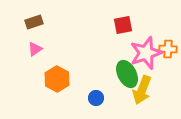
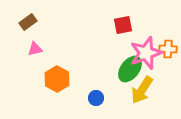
brown rectangle: moved 6 px left; rotated 18 degrees counterclockwise
pink triangle: rotated 21 degrees clockwise
green ellipse: moved 3 px right, 5 px up; rotated 64 degrees clockwise
yellow arrow: rotated 12 degrees clockwise
